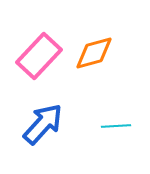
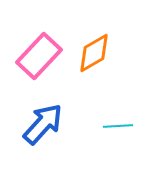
orange diamond: rotated 15 degrees counterclockwise
cyan line: moved 2 px right
